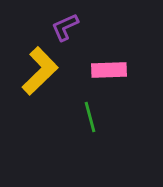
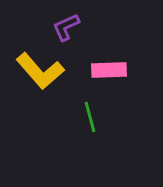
purple L-shape: moved 1 px right
yellow L-shape: rotated 93 degrees clockwise
